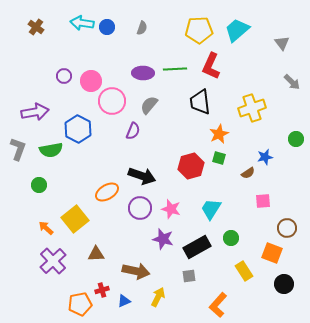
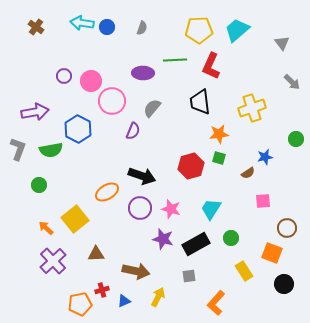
green line at (175, 69): moved 9 px up
gray semicircle at (149, 105): moved 3 px right, 3 px down
orange star at (219, 134): rotated 18 degrees clockwise
black rectangle at (197, 247): moved 1 px left, 3 px up
orange L-shape at (218, 305): moved 2 px left, 2 px up
